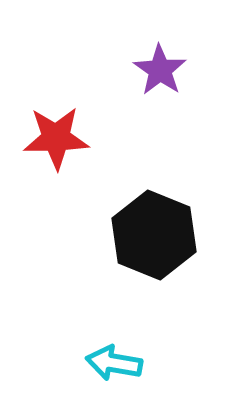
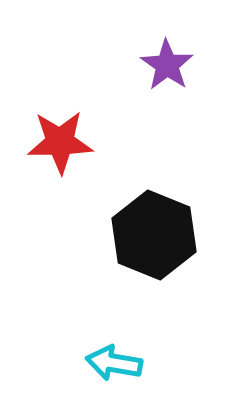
purple star: moved 7 px right, 5 px up
red star: moved 4 px right, 4 px down
